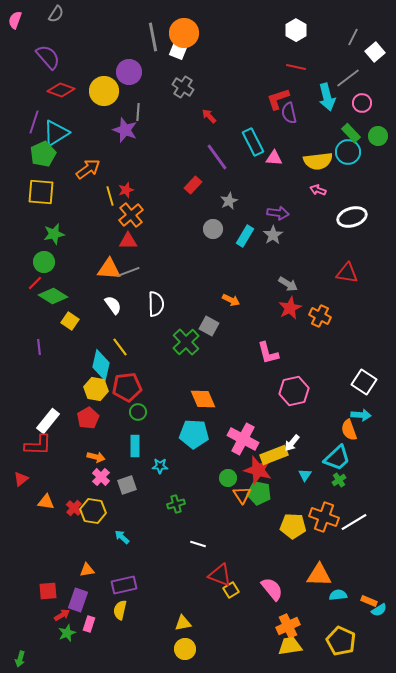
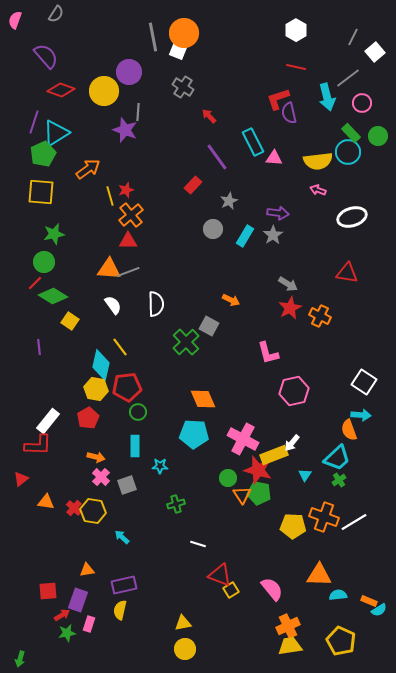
purple semicircle at (48, 57): moved 2 px left, 1 px up
green star at (67, 633): rotated 12 degrees clockwise
